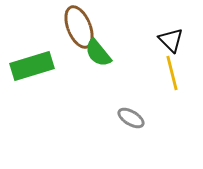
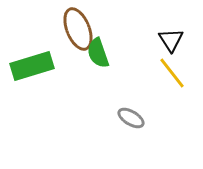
brown ellipse: moved 1 px left, 2 px down
black triangle: rotated 12 degrees clockwise
green semicircle: rotated 20 degrees clockwise
yellow line: rotated 24 degrees counterclockwise
